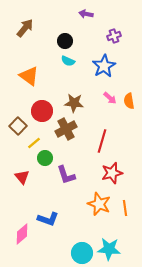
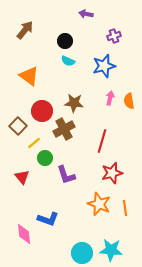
brown arrow: moved 2 px down
blue star: rotated 15 degrees clockwise
pink arrow: rotated 120 degrees counterclockwise
brown cross: moved 2 px left
pink diamond: moved 2 px right; rotated 55 degrees counterclockwise
cyan star: moved 2 px right, 1 px down
